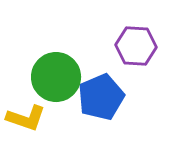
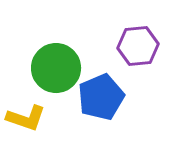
purple hexagon: moved 2 px right; rotated 9 degrees counterclockwise
green circle: moved 9 px up
